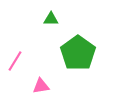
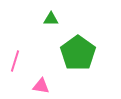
pink line: rotated 15 degrees counterclockwise
pink triangle: rotated 18 degrees clockwise
